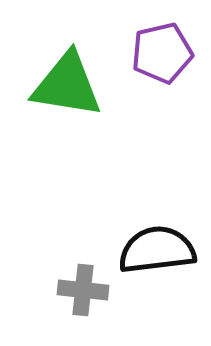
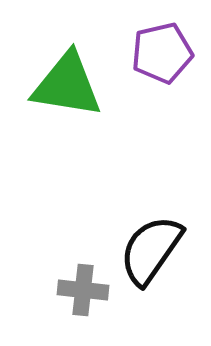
black semicircle: moved 6 px left; rotated 48 degrees counterclockwise
